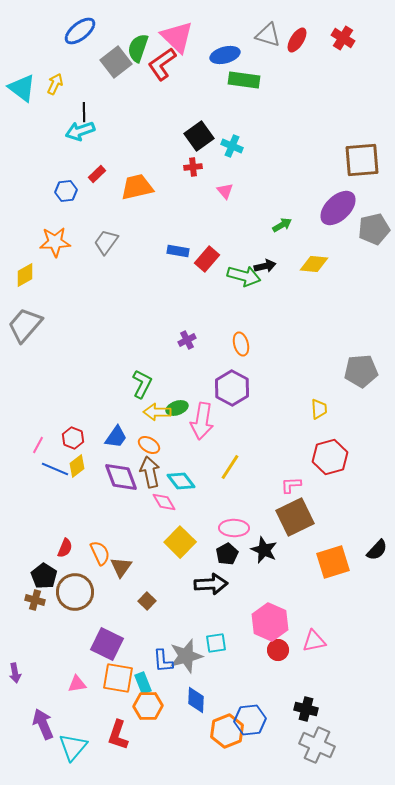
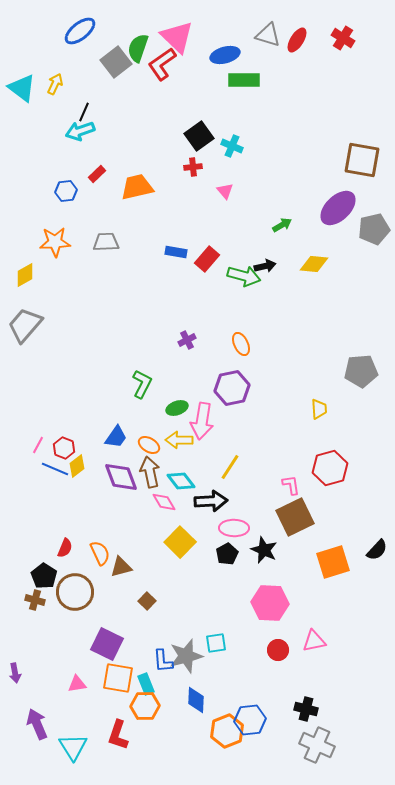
green rectangle at (244, 80): rotated 8 degrees counterclockwise
black line at (84, 112): rotated 24 degrees clockwise
brown square at (362, 160): rotated 15 degrees clockwise
gray trapezoid at (106, 242): rotated 52 degrees clockwise
blue rectangle at (178, 251): moved 2 px left, 1 px down
orange ellipse at (241, 344): rotated 10 degrees counterclockwise
purple hexagon at (232, 388): rotated 20 degrees clockwise
yellow arrow at (157, 412): moved 22 px right, 28 px down
red hexagon at (73, 438): moved 9 px left, 10 px down
red hexagon at (330, 457): moved 11 px down
pink L-shape at (291, 485): rotated 85 degrees clockwise
brown triangle at (121, 567): rotated 40 degrees clockwise
black arrow at (211, 584): moved 83 px up
pink hexagon at (270, 622): moved 19 px up; rotated 21 degrees counterclockwise
cyan rectangle at (143, 683): moved 3 px right, 1 px down
orange hexagon at (148, 706): moved 3 px left
purple arrow at (43, 724): moved 6 px left
cyan triangle at (73, 747): rotated 12 degrees counterclockwise
